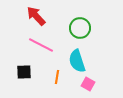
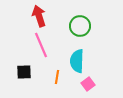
red arrow: moved 3 px right; rotated 25 degrees clockwise
green circle: moved 2 px up
pink line: rotated 40 degrees clockwise
cyan semicircle: rotated 20 degrees clockwise
pink square: rotated 24 degrees clockwise
